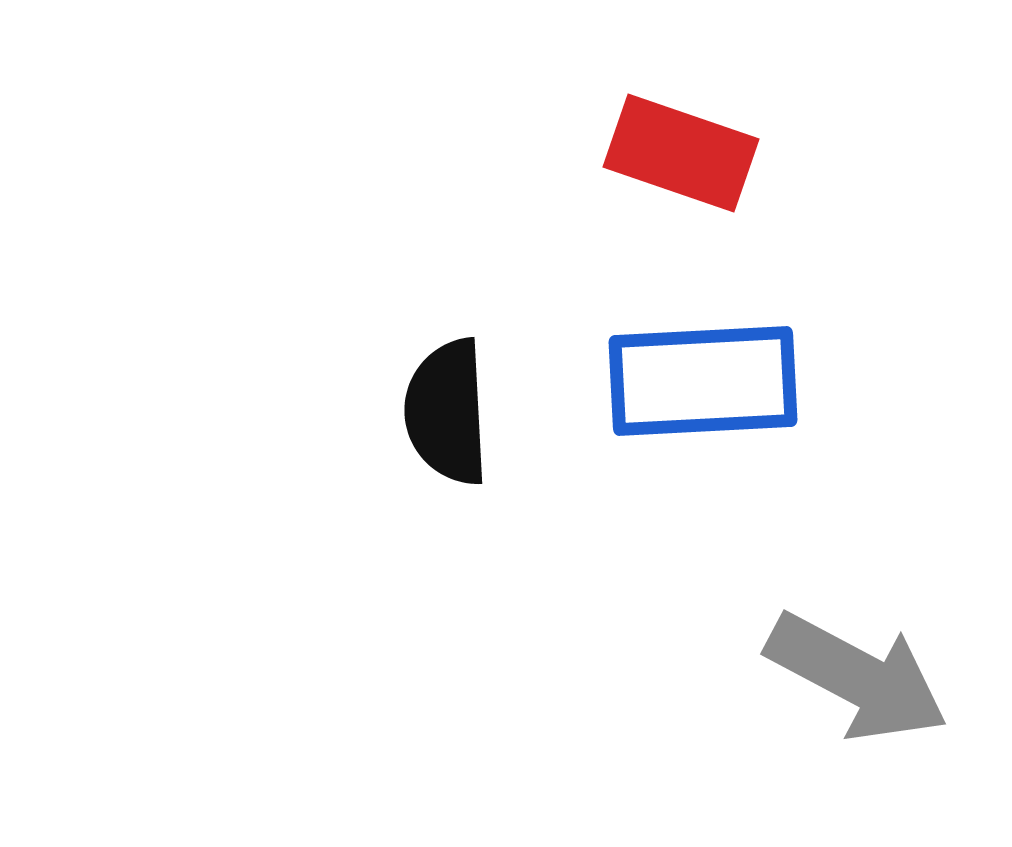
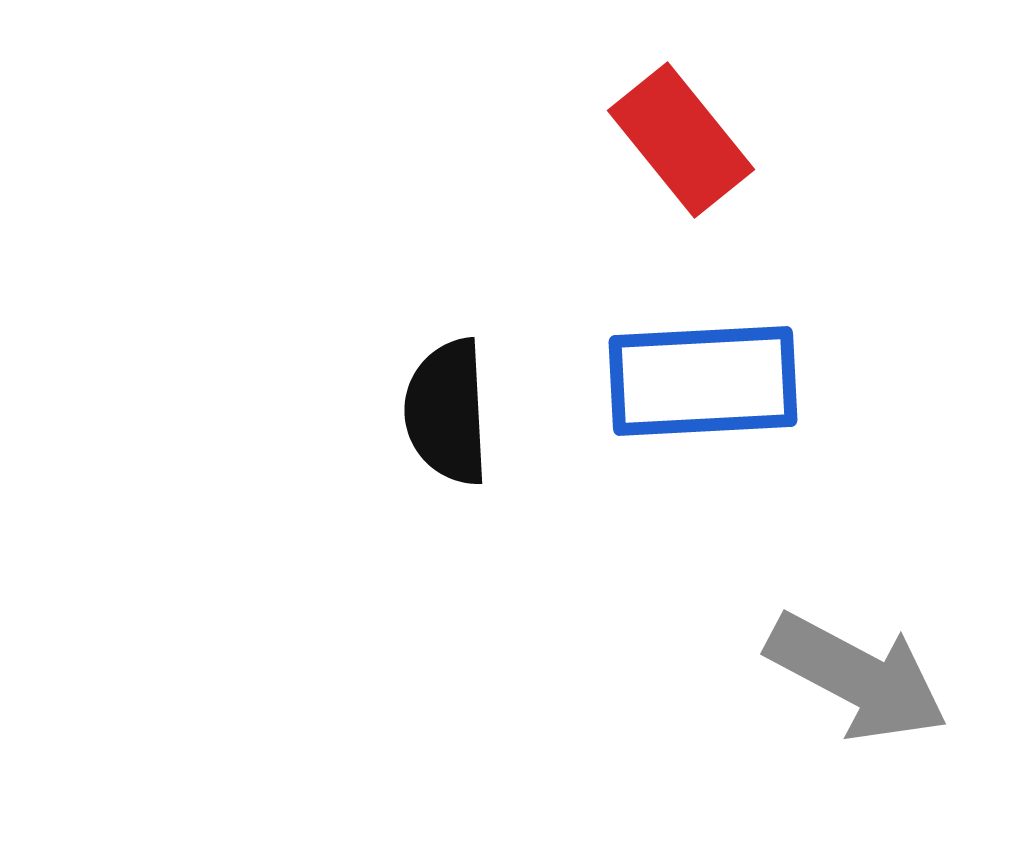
red rectangle: moved 13 px up; rotated 32 degrees clockwise
